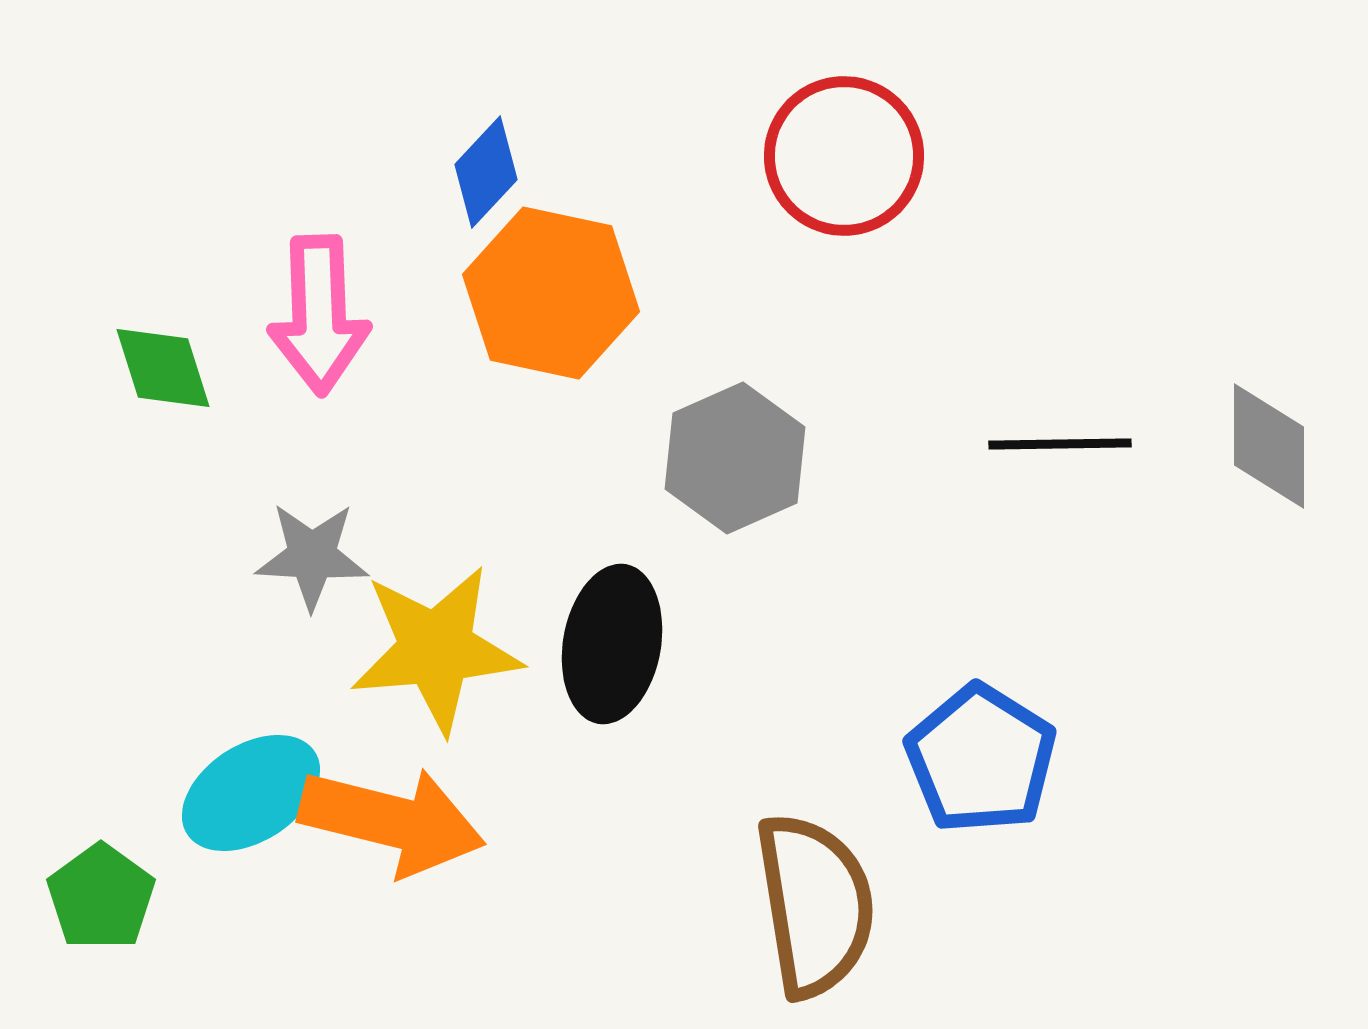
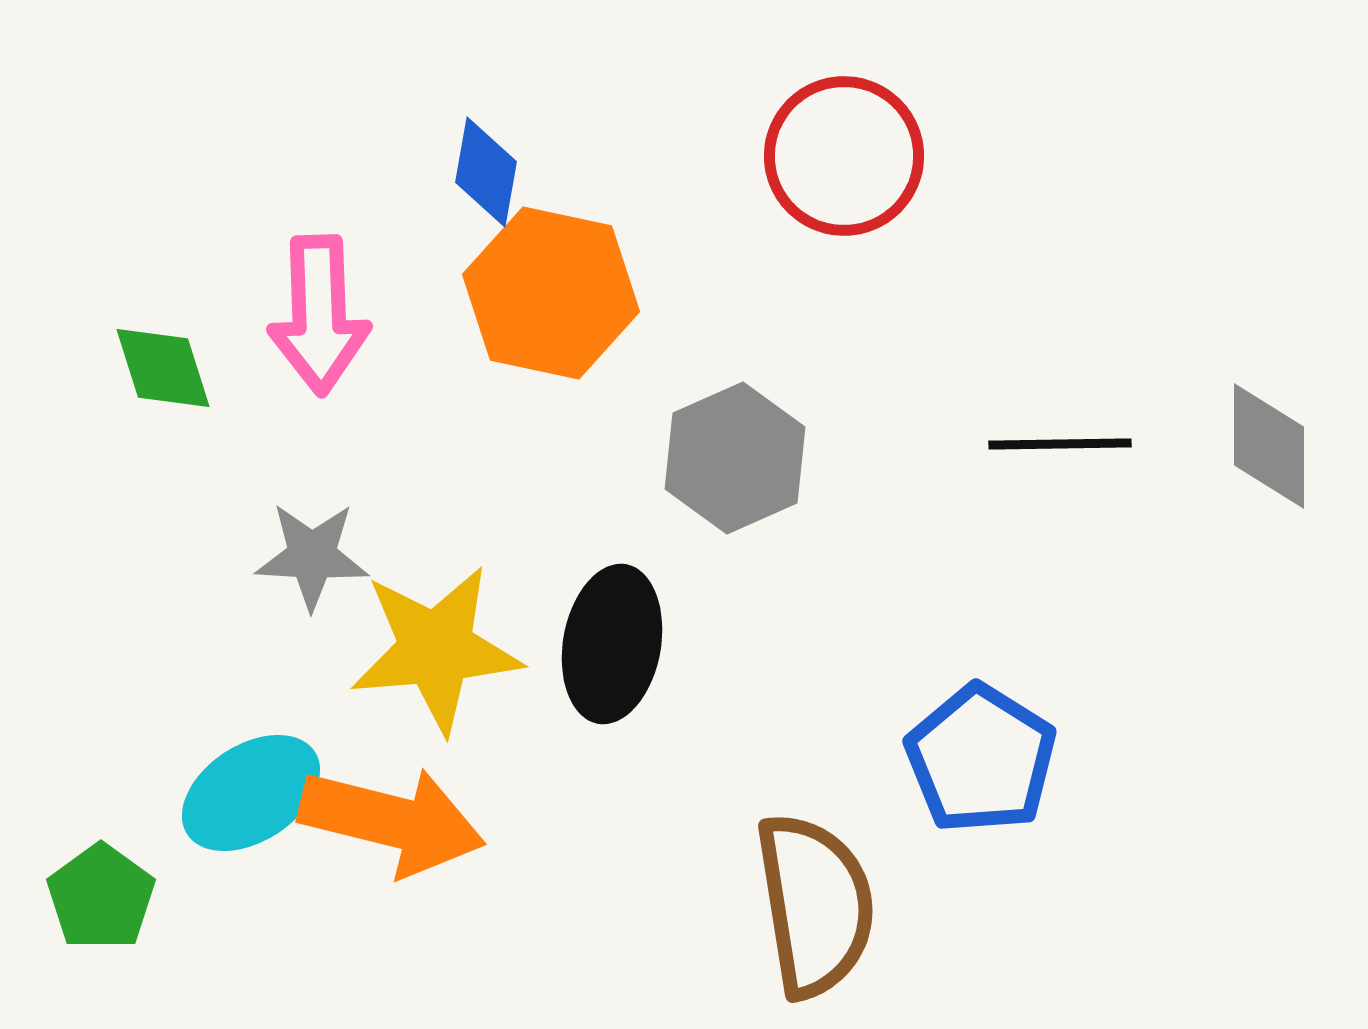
blue diamond: rotated 33 degrees counterclockwise
